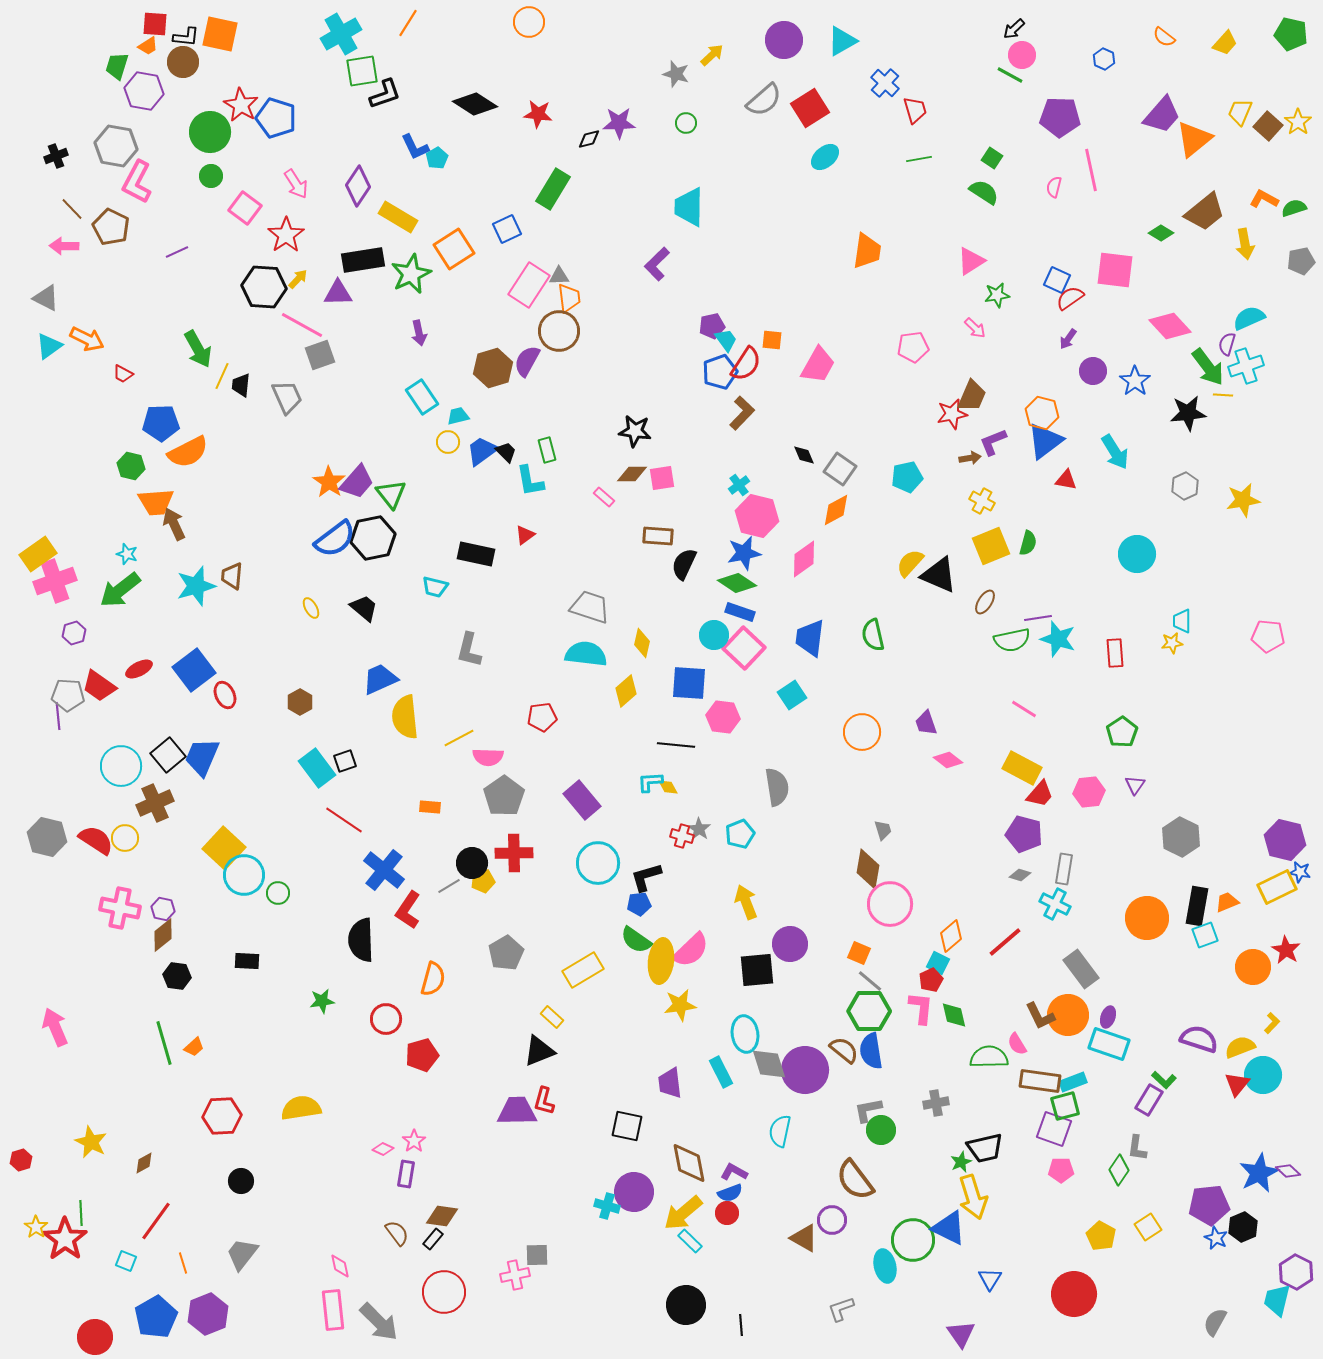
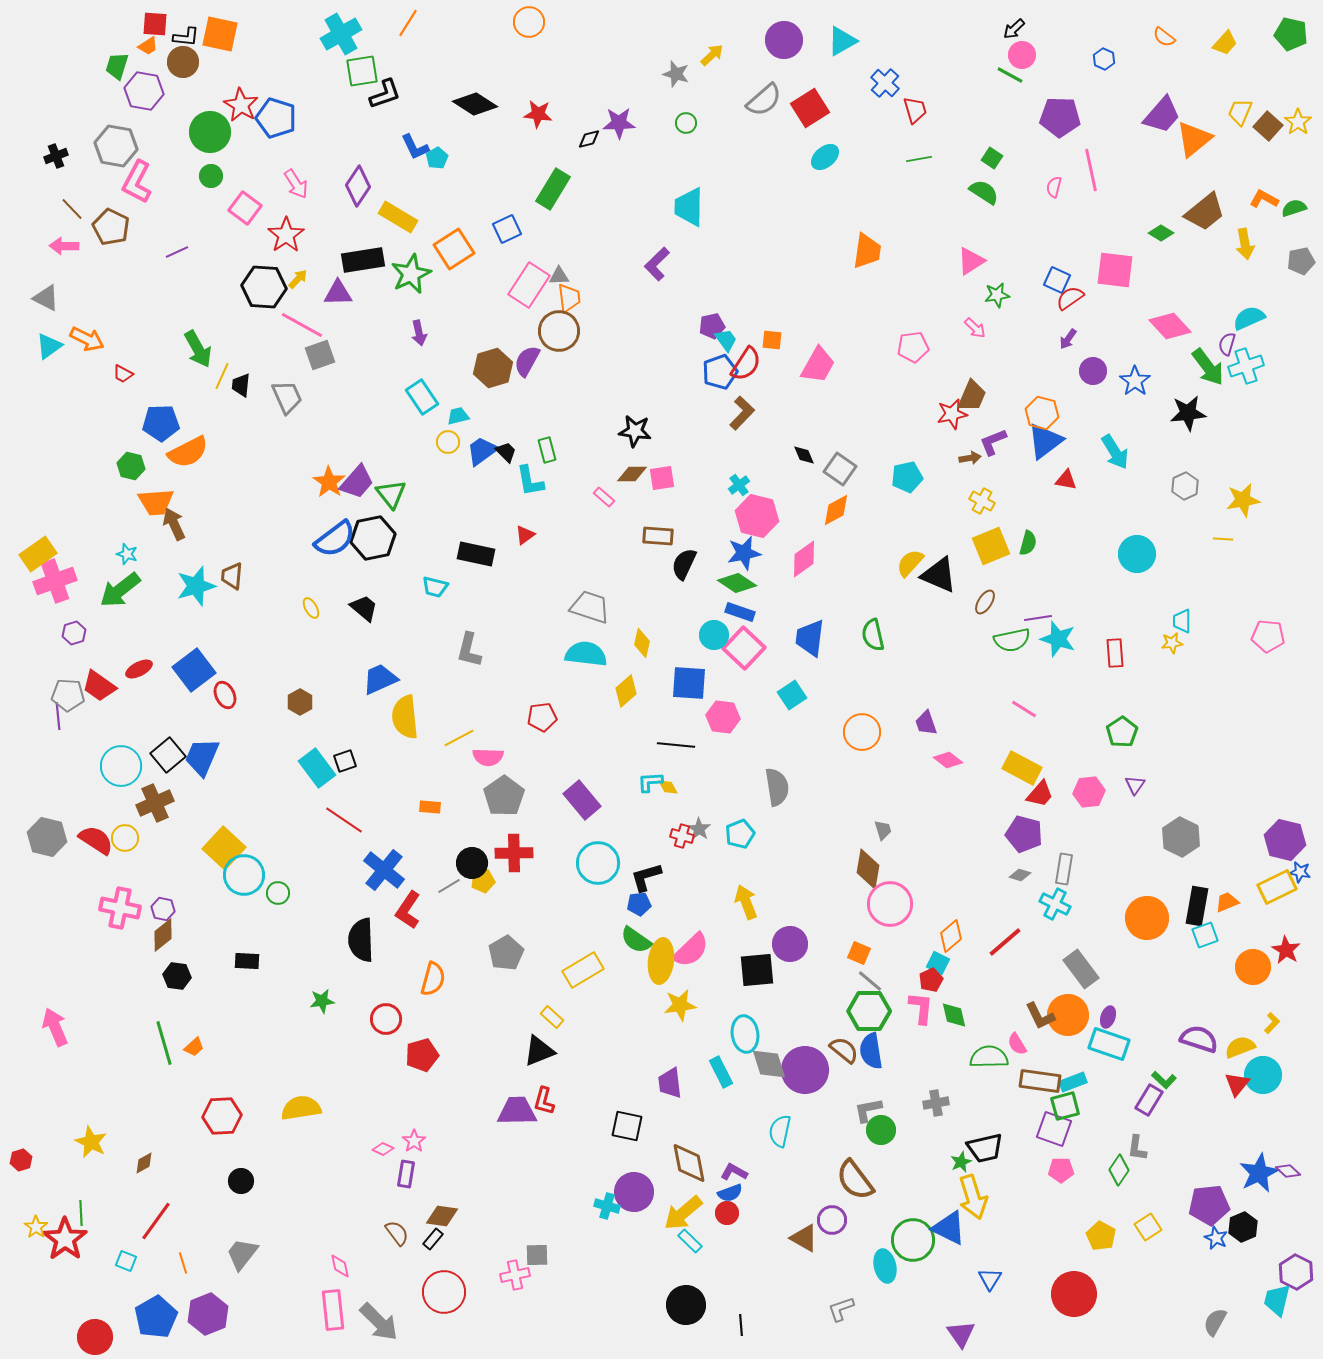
yellow line at (1223, 395): moved 144 px down
